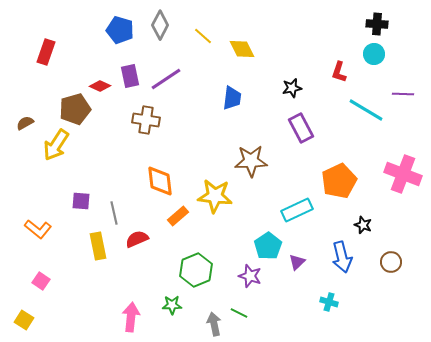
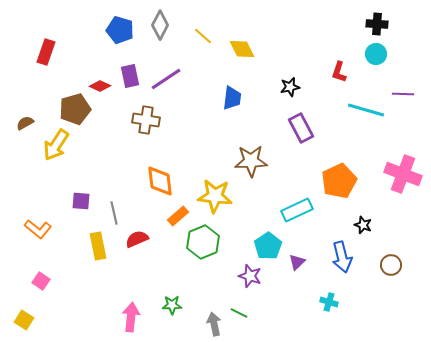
cyan circle at (374, 54): moved 2 px right
black star at (292, 88): moved 2 px left, 1 px up
cyan line at (366, 110): rotated 15 degrees counterclockwise
brown circle at (391, 262): moved 3 px down
green hexagon at (196, 270): moved 7 px right, 28 px up
